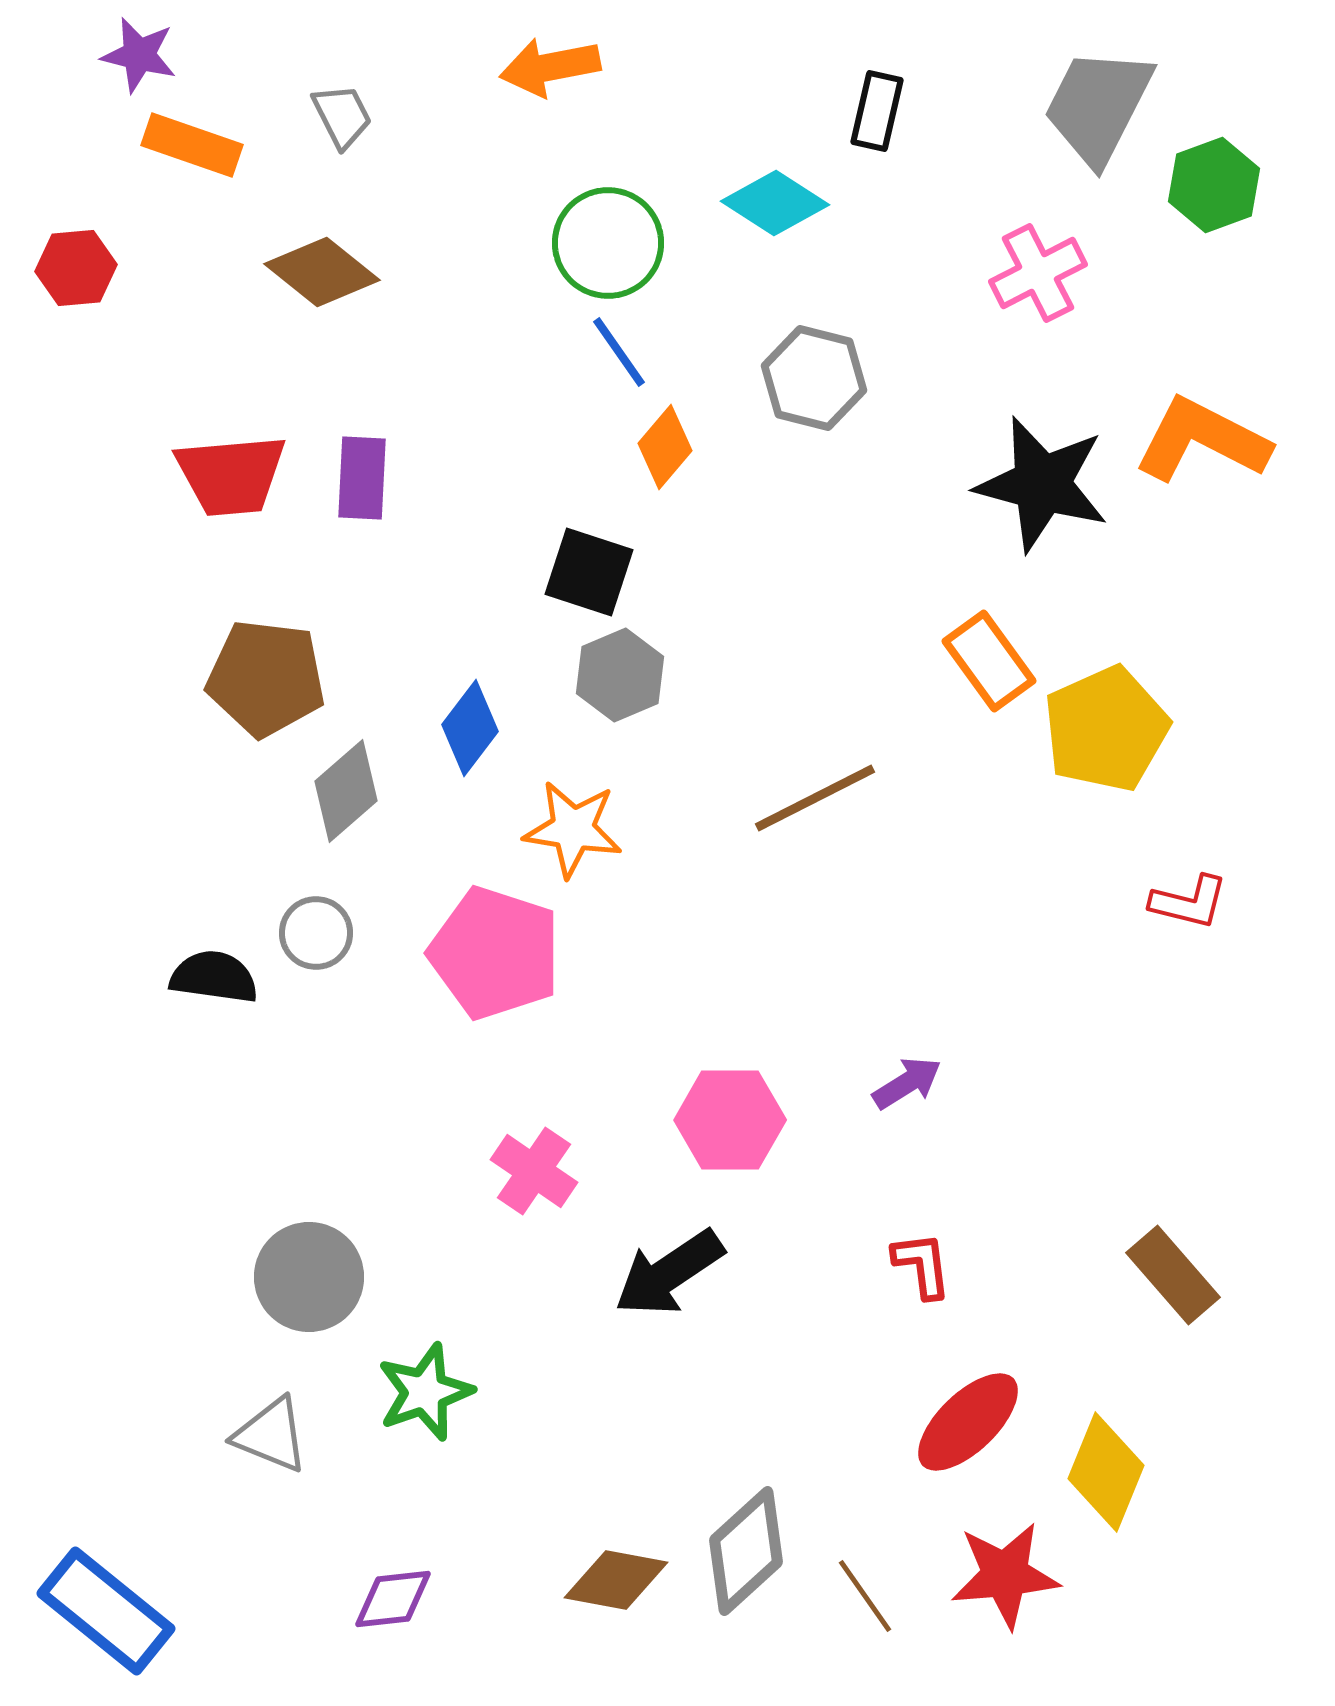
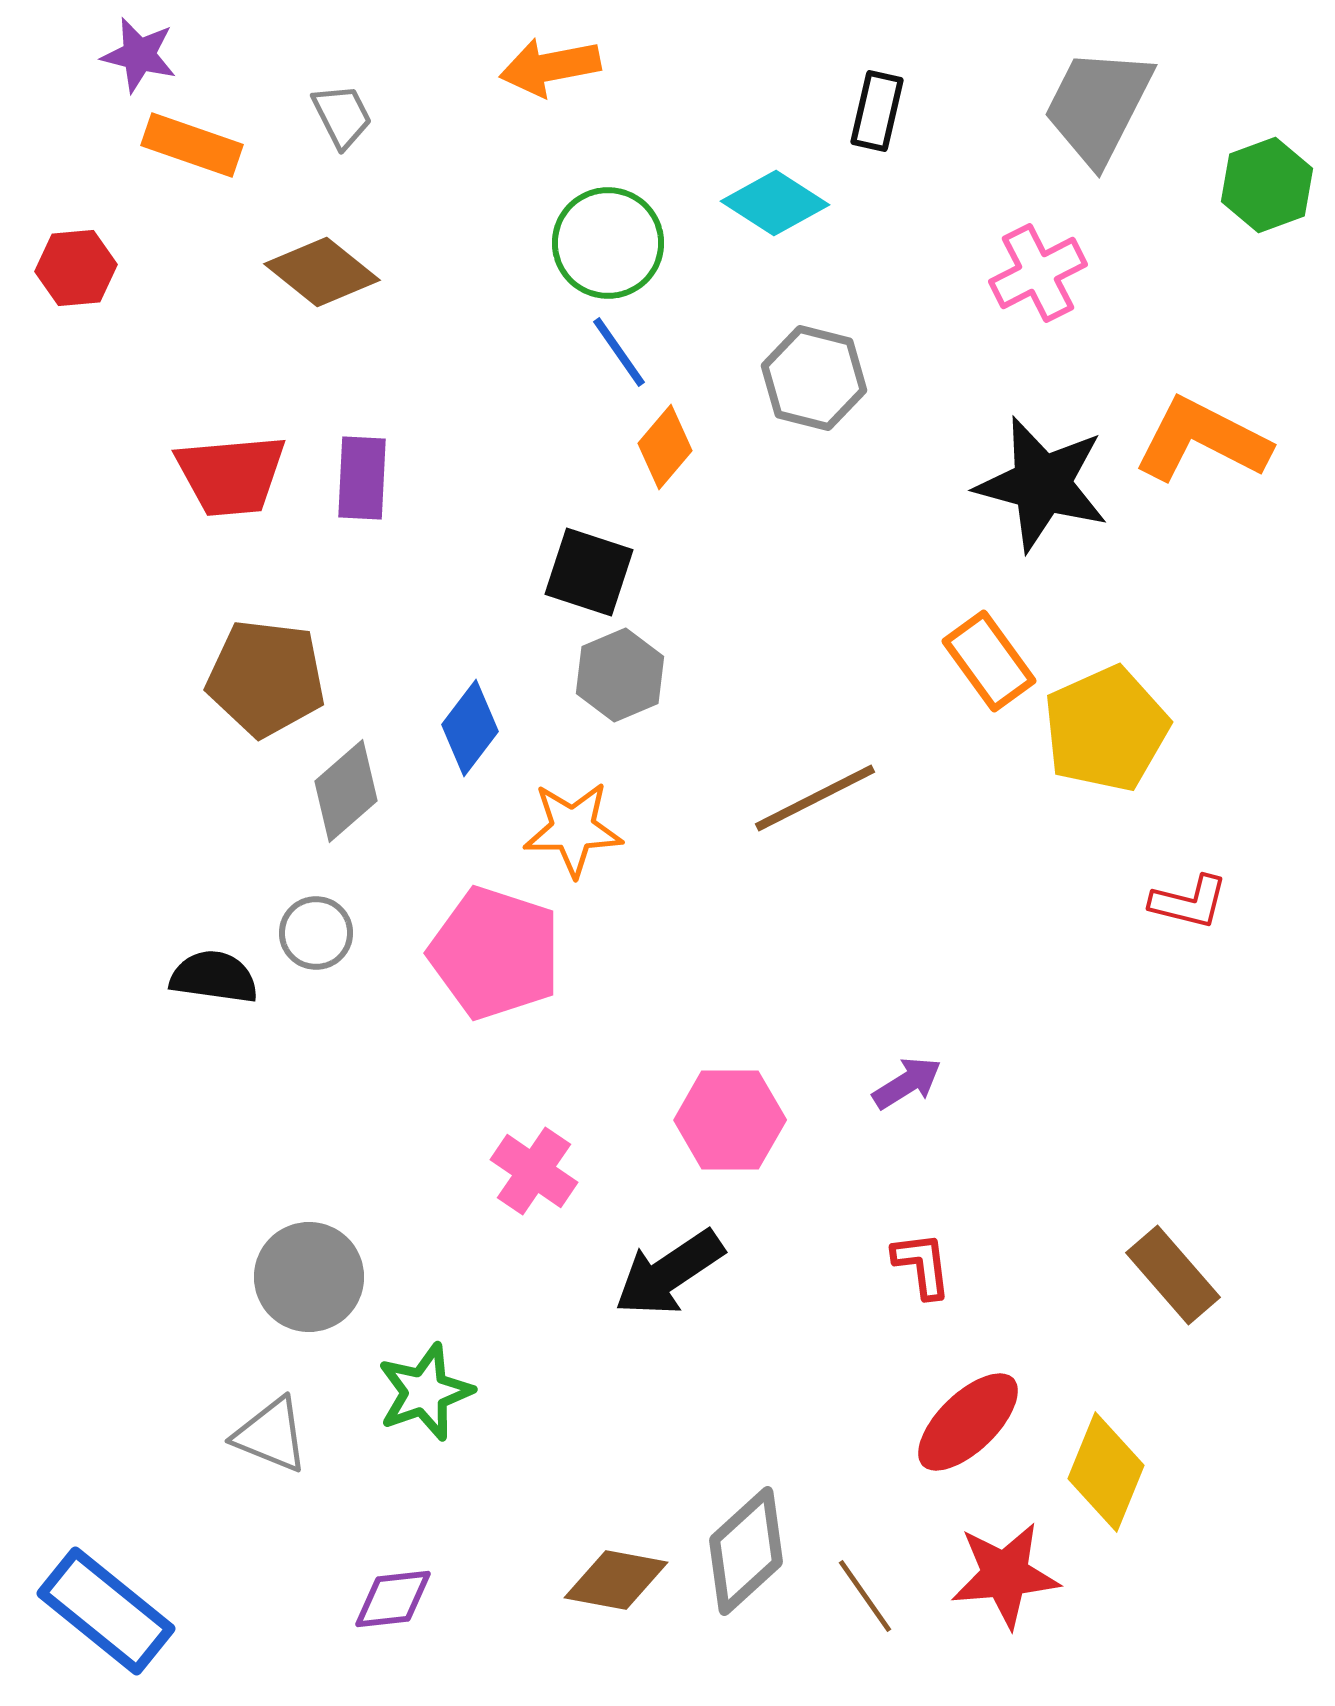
green hexagon at (1214, 185): moved 53 px right
orange star at (573, 829): rotated 10 degrees counterclockwise
